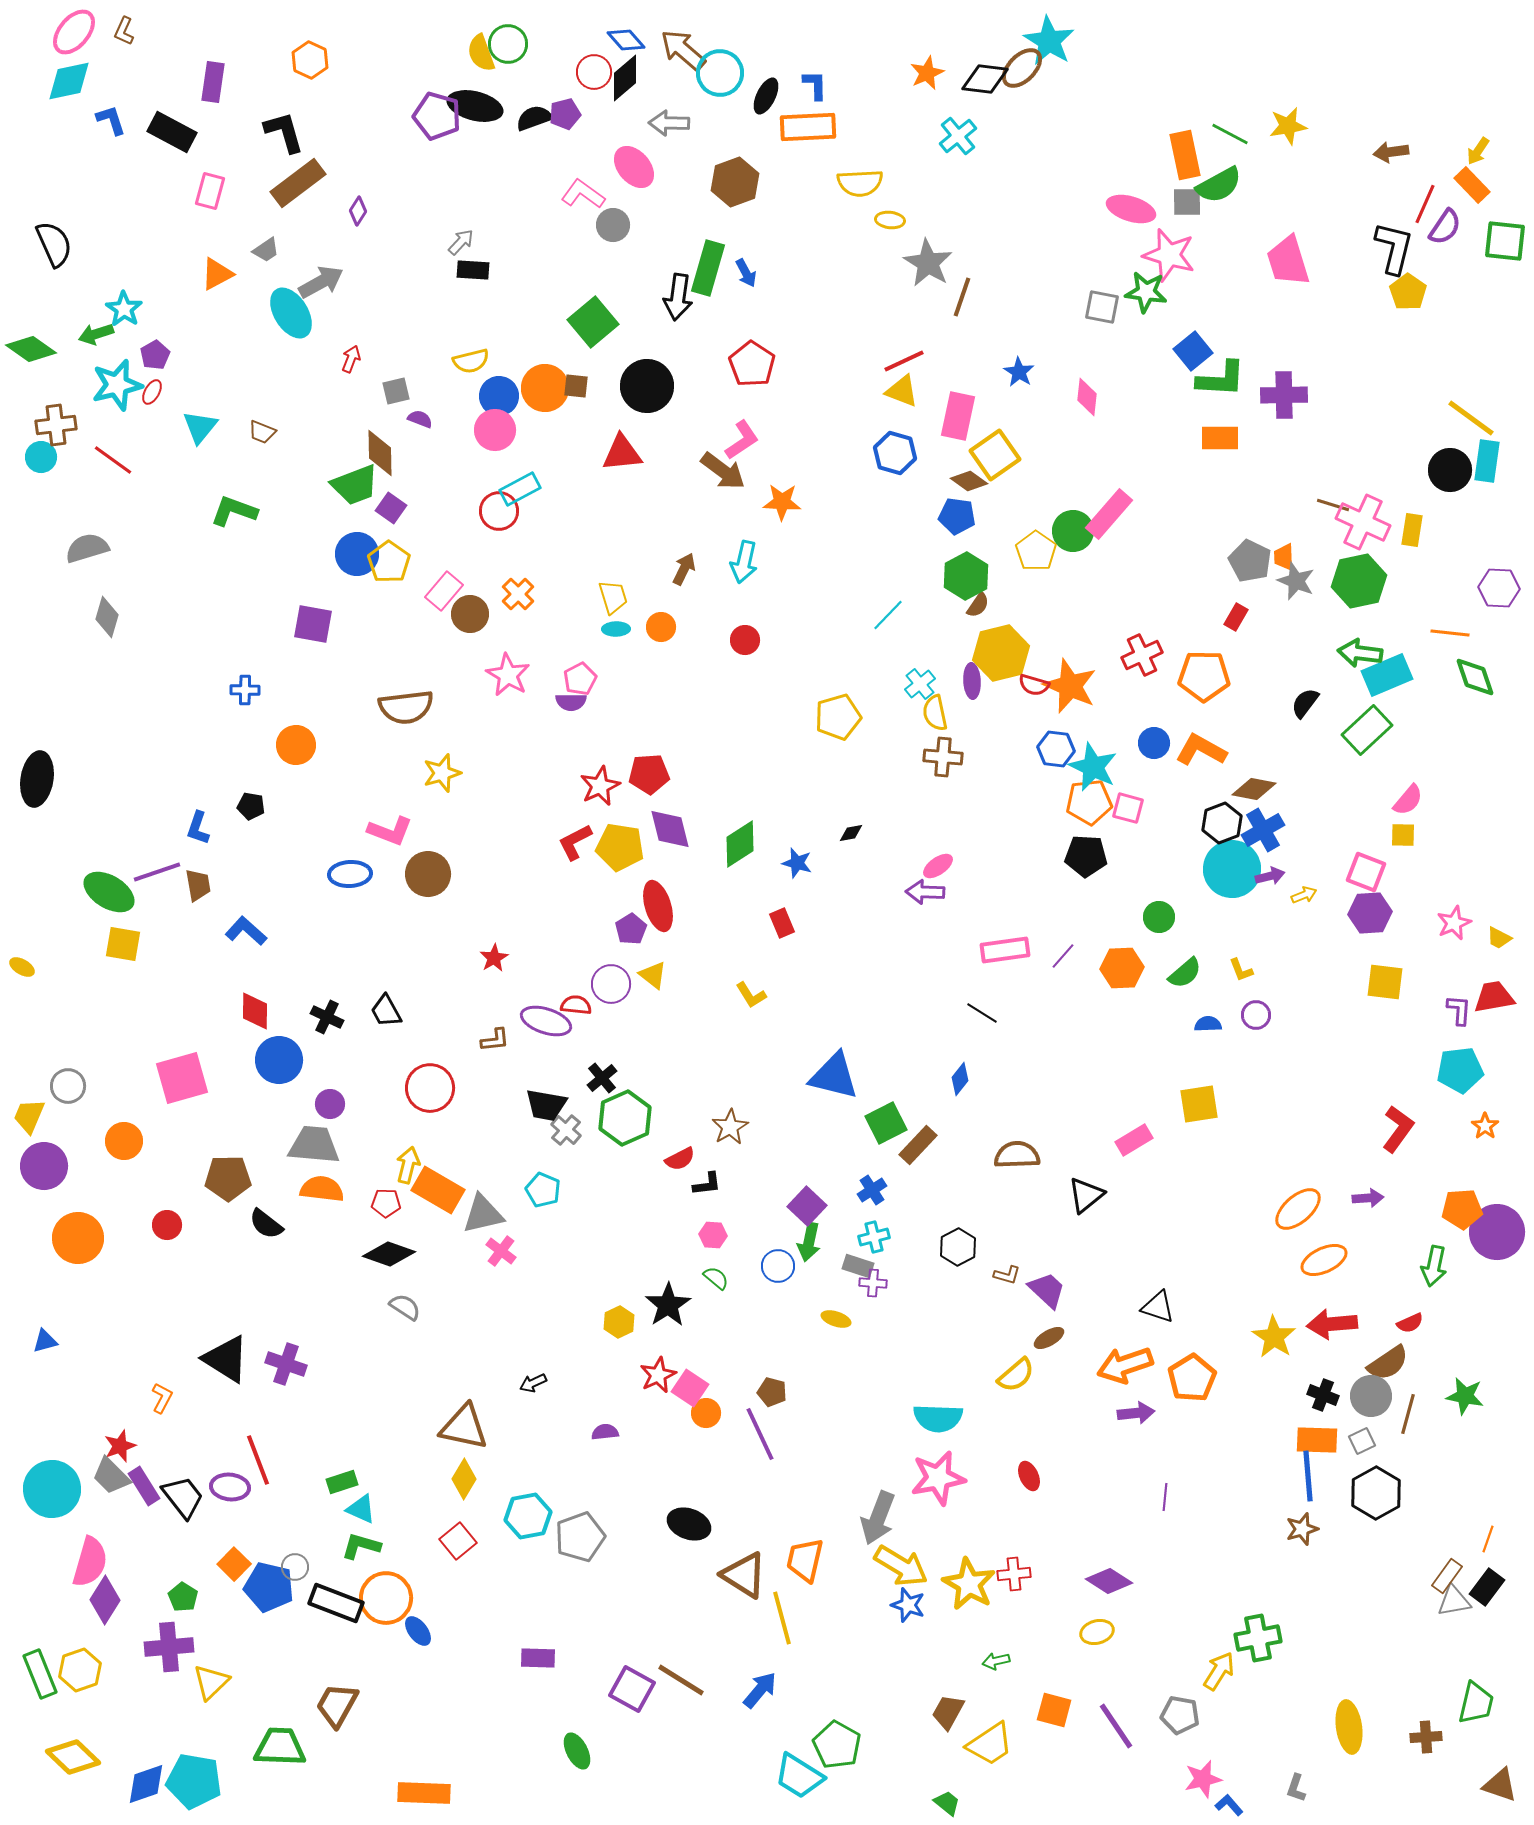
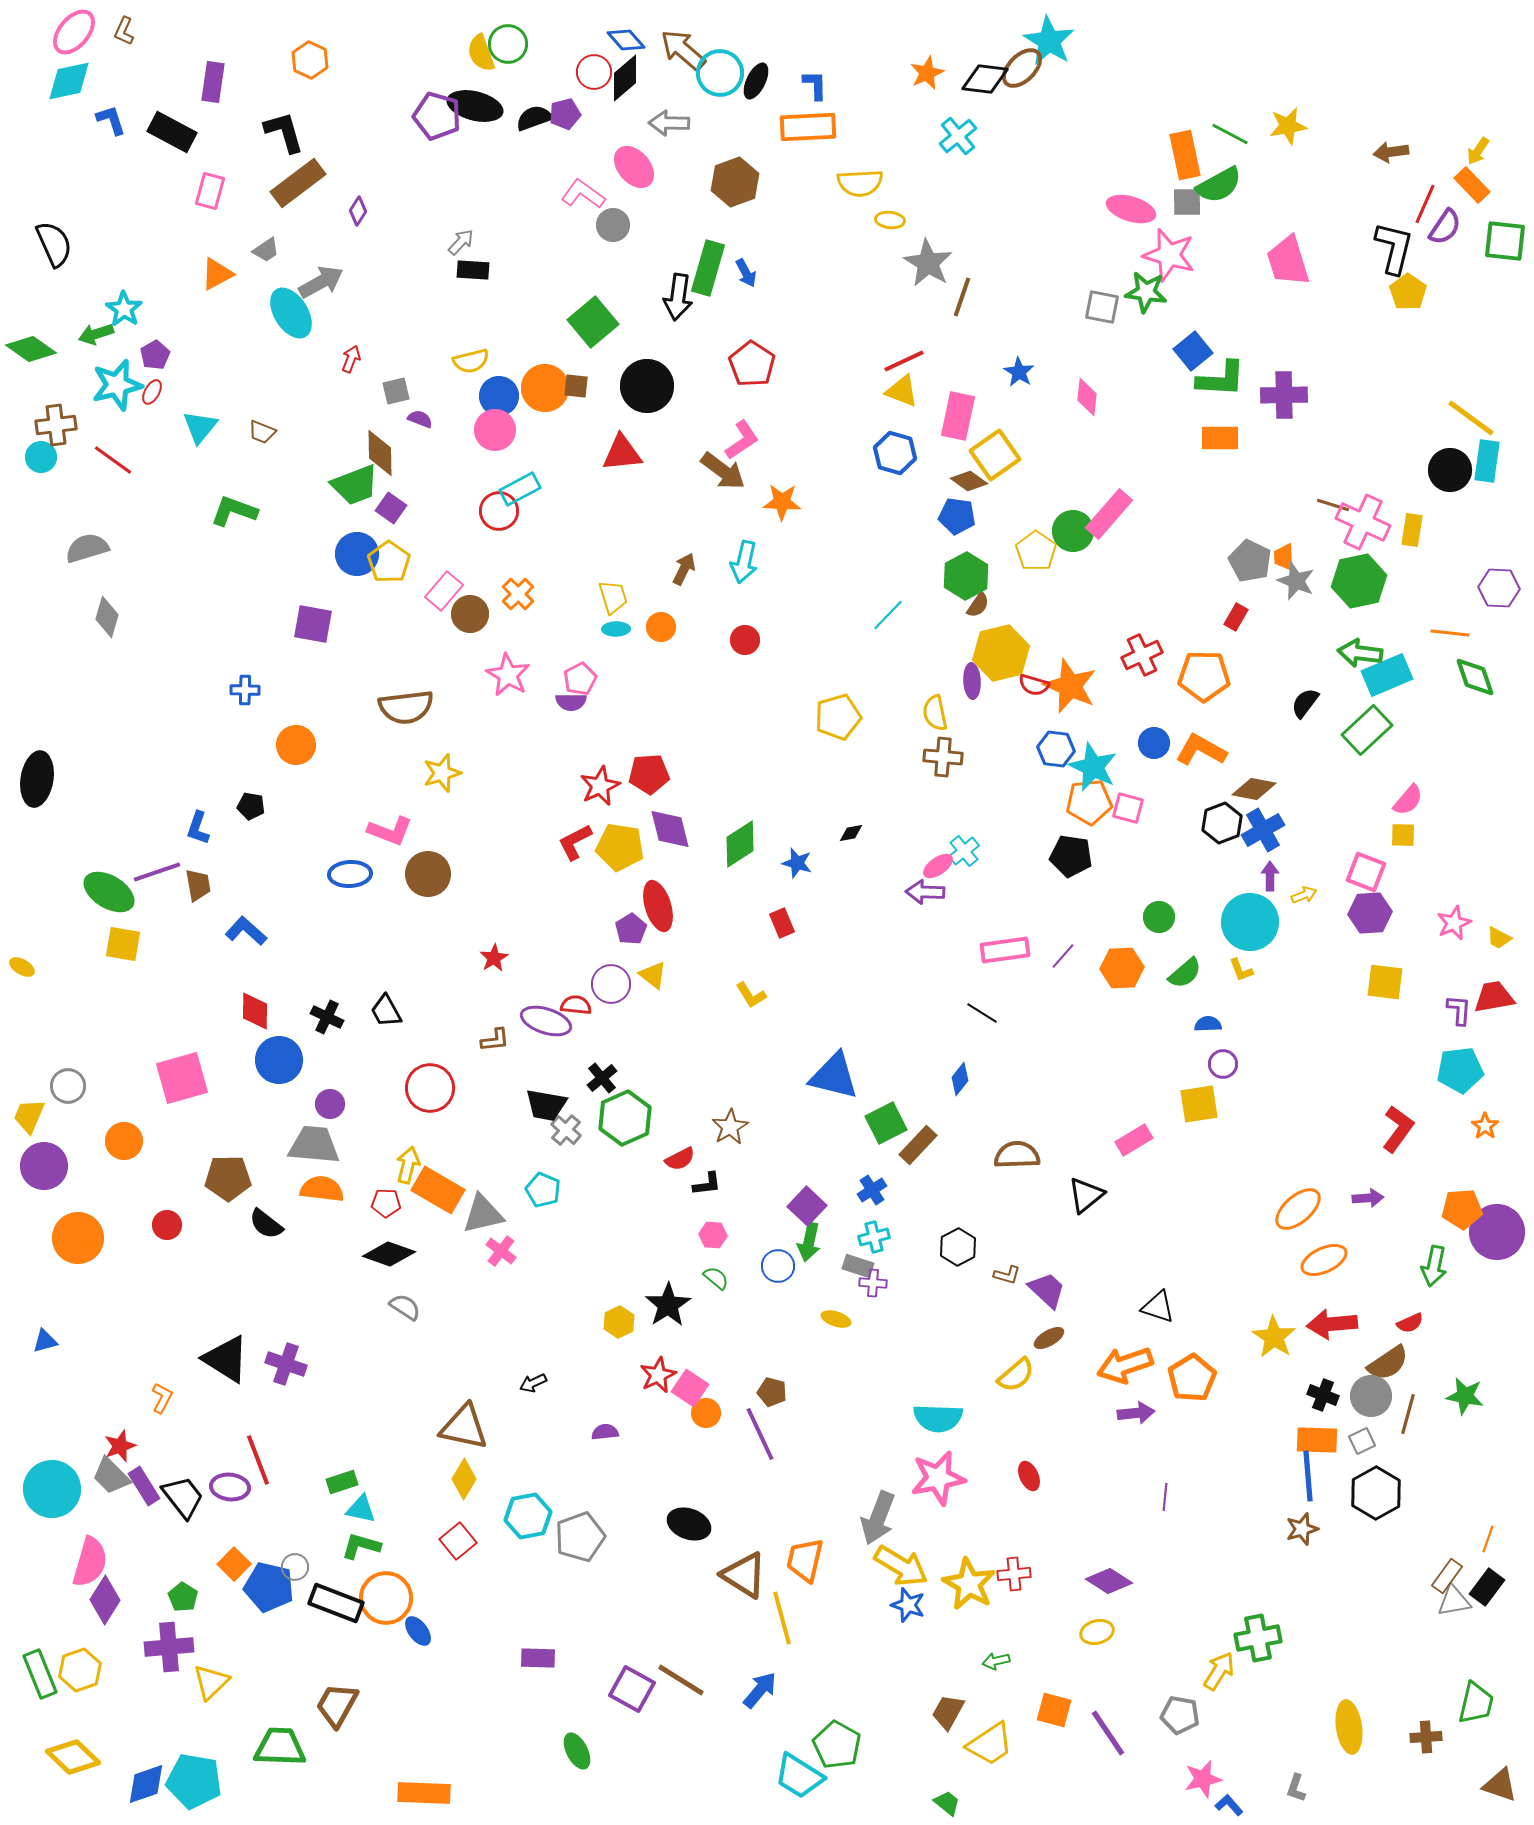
black ellipse at (766, 96): moved 10 px left, 15 px up
cyan cross at (920, 684): moved 44 px right, 167 px down
black pentagon at (1086, 856): moved 15 px left; rotated 6 degrees clockwise
cyan circle at (1232, 869): moved 18 px right, 53 px down
purple arrow at (1270, 876): rotated 76 degrees counterclockwise
purple circle at (1256, 1015): moved 33 px left, 49 px down
cyan triangle at (361, 1509): rotated 12 degrees counterclockwise
purple line at (1116, 1726): moved 8 px left, 7 px down
